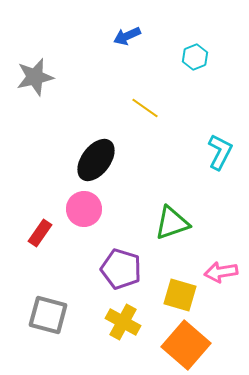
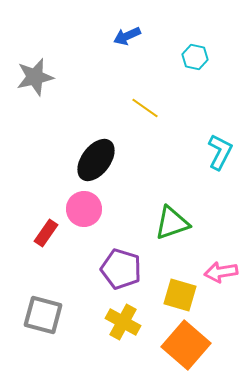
cyan hexagon: rotated 25 degrees counterclockwise
red rectangle: moved 6 px right
gray square: moved 5 px left
